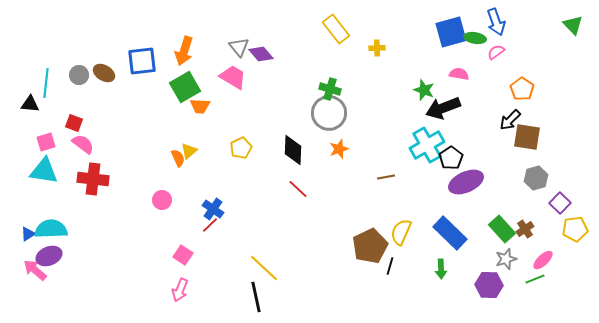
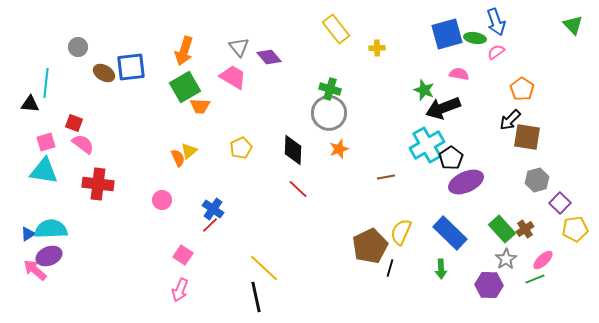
blue square at (451, 32): moved 4 px left, 2 px down
purple diamond at (261, 54): moved 8 px right, 3 px down
blue square at (142, 61): moved 11 px left, 6 px down
gray circle at (79, 75): moved 1 px left, 28 px up
gray hexagon at (536, 178): moved 1 px right, 2 px down
red cross at (93, 179): moved 5 px right, 5 px down
gray star at (506, 259): rotated 15 degrees counterclockwise
black line at (390, 266): moved 2 px down
